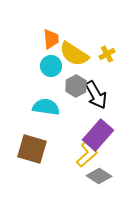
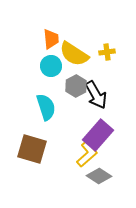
yellow cross: moved 2 px up; rotated 21 degrees clockwise
cyan semicircle: rotated 64 degrees clockwise
